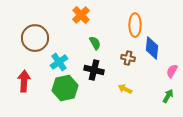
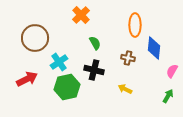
blue diamond: moved 2 px right
red arrow: moved 3 px right, 2 px up; rotated 60 degrees clockwise
green hexagon: moved 2 px right, 1 px up
